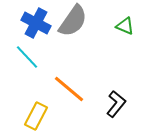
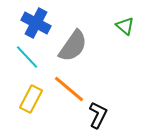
gray semicircle: moved 25 px down
green triangle: rotated 18 degrees clockwise
black L-shape: moved 18 px left, 11 px down; rotated 12 degrees counterclockwise
yellow rectangle: moved 5 px left, 17 px up
